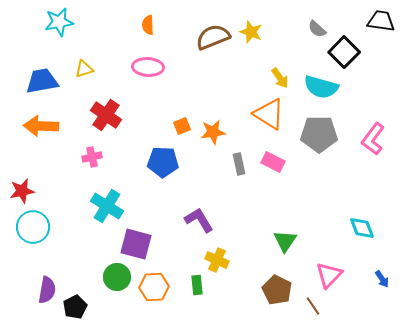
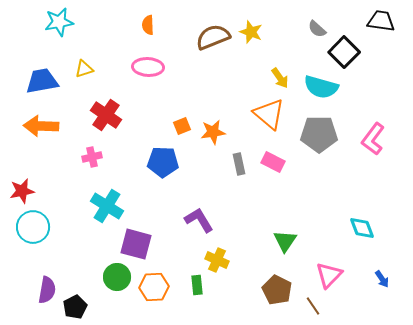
orange triangle: rotated 8 degrees clockwise
